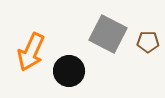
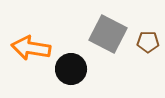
orange arrow: moved 4 px up; rotated 75 degrees clockwise
black circle: moved 2 px right, 2 px up
